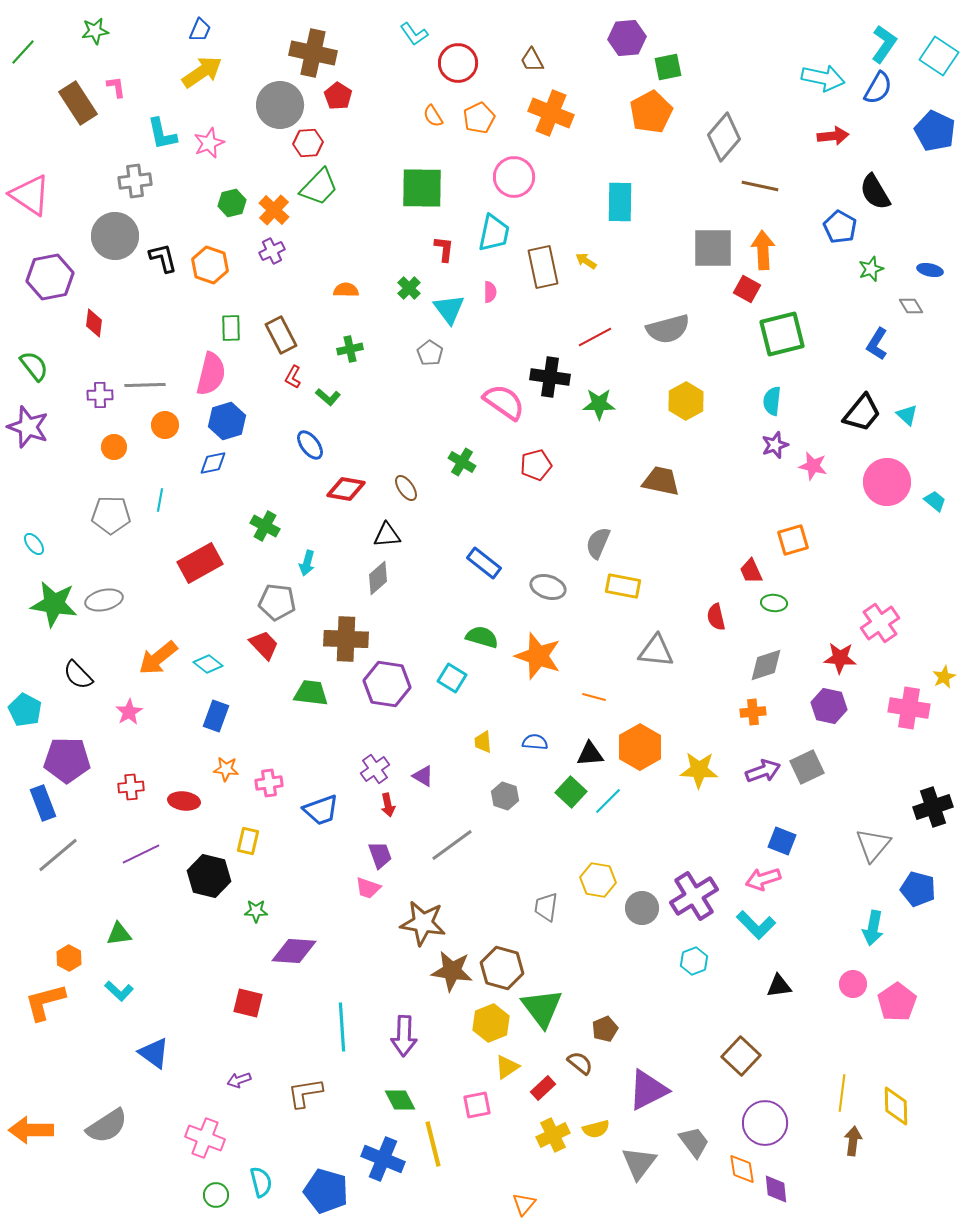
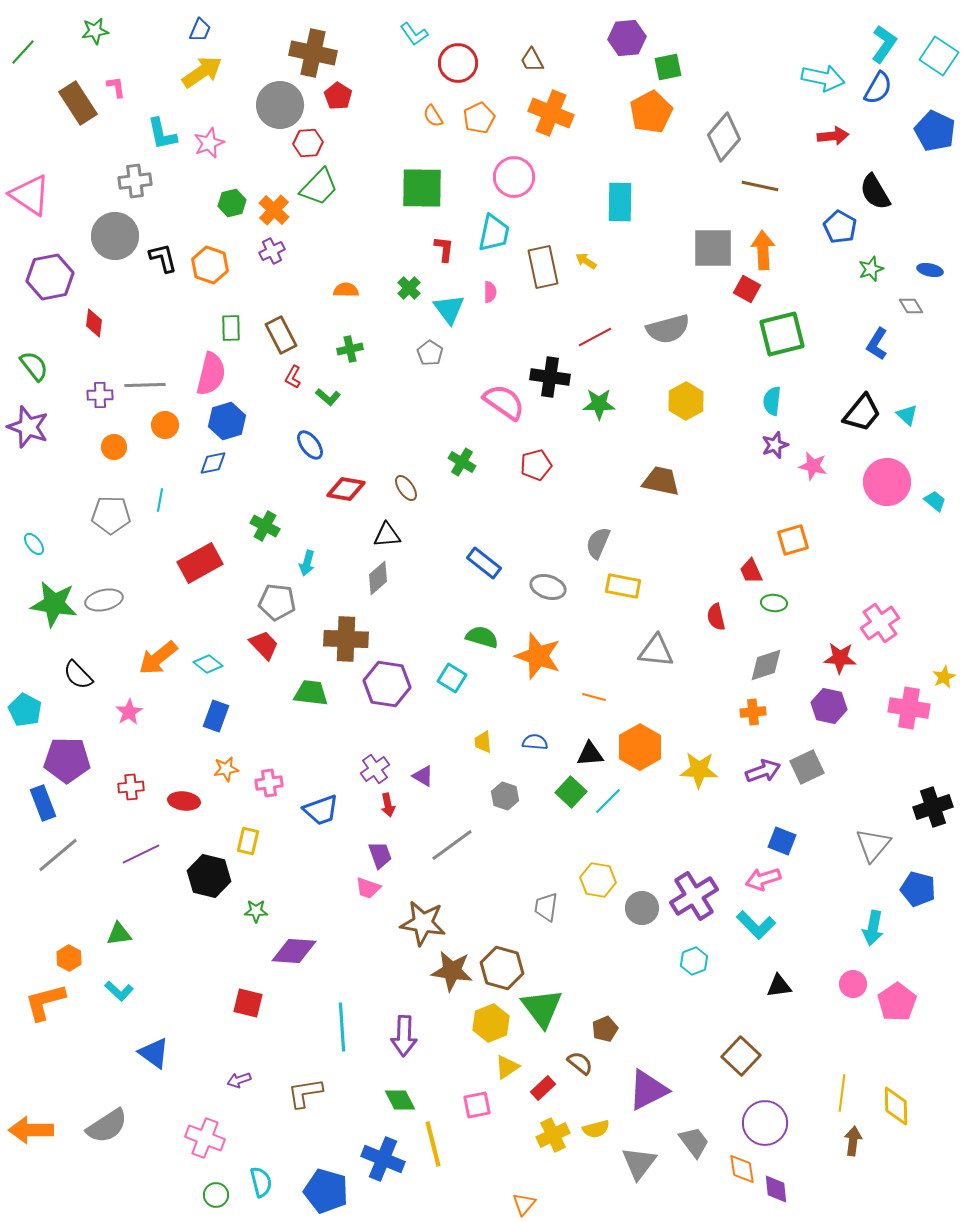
orange star at (226, 769): rotated 15 degrees counterclockwise
